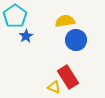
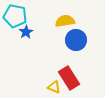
cyan pentagon: rotated 25 degrees counterclockwise
blue star: moved 4 px up
red rectangle: moved 1 px right, 1 px down
